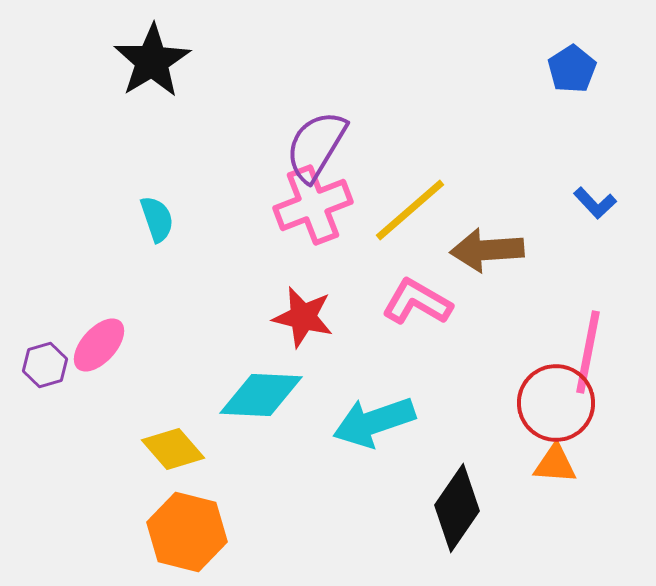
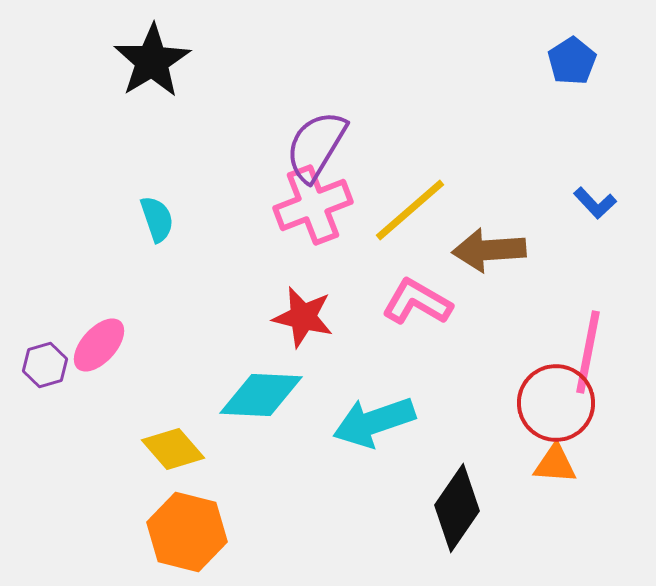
blue pentagon: moved 8 px up
brown arrow: moved 2 px right
